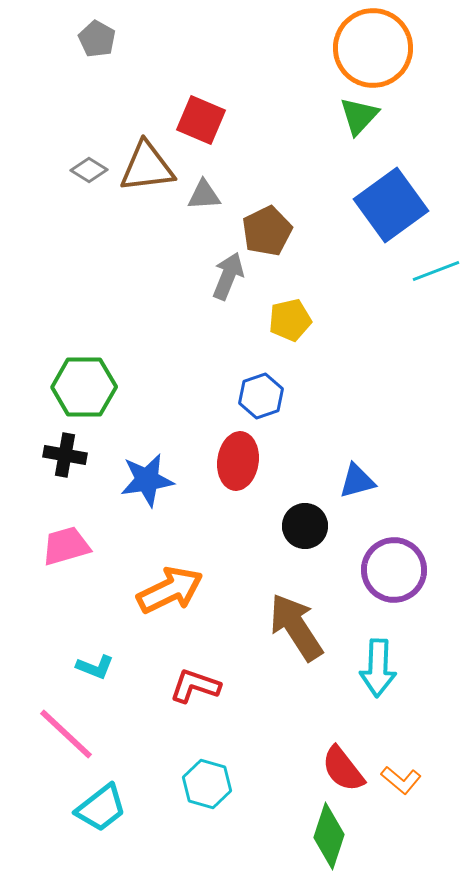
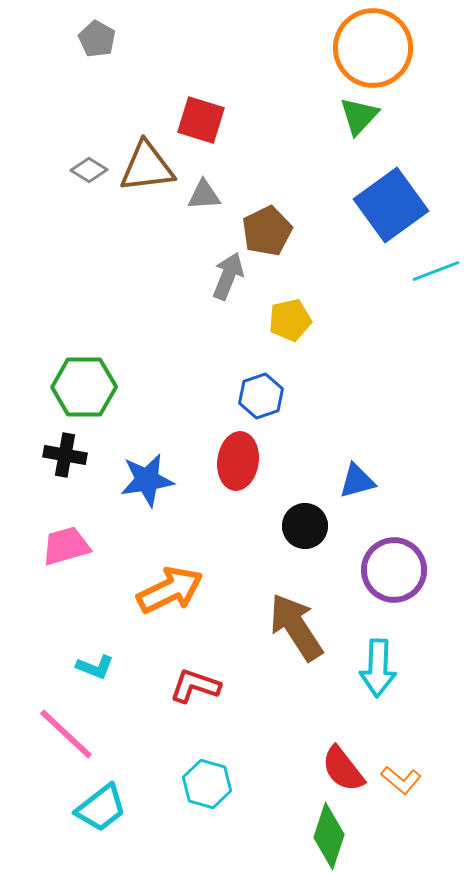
red square: rotated 6 degrees counterclockwise
